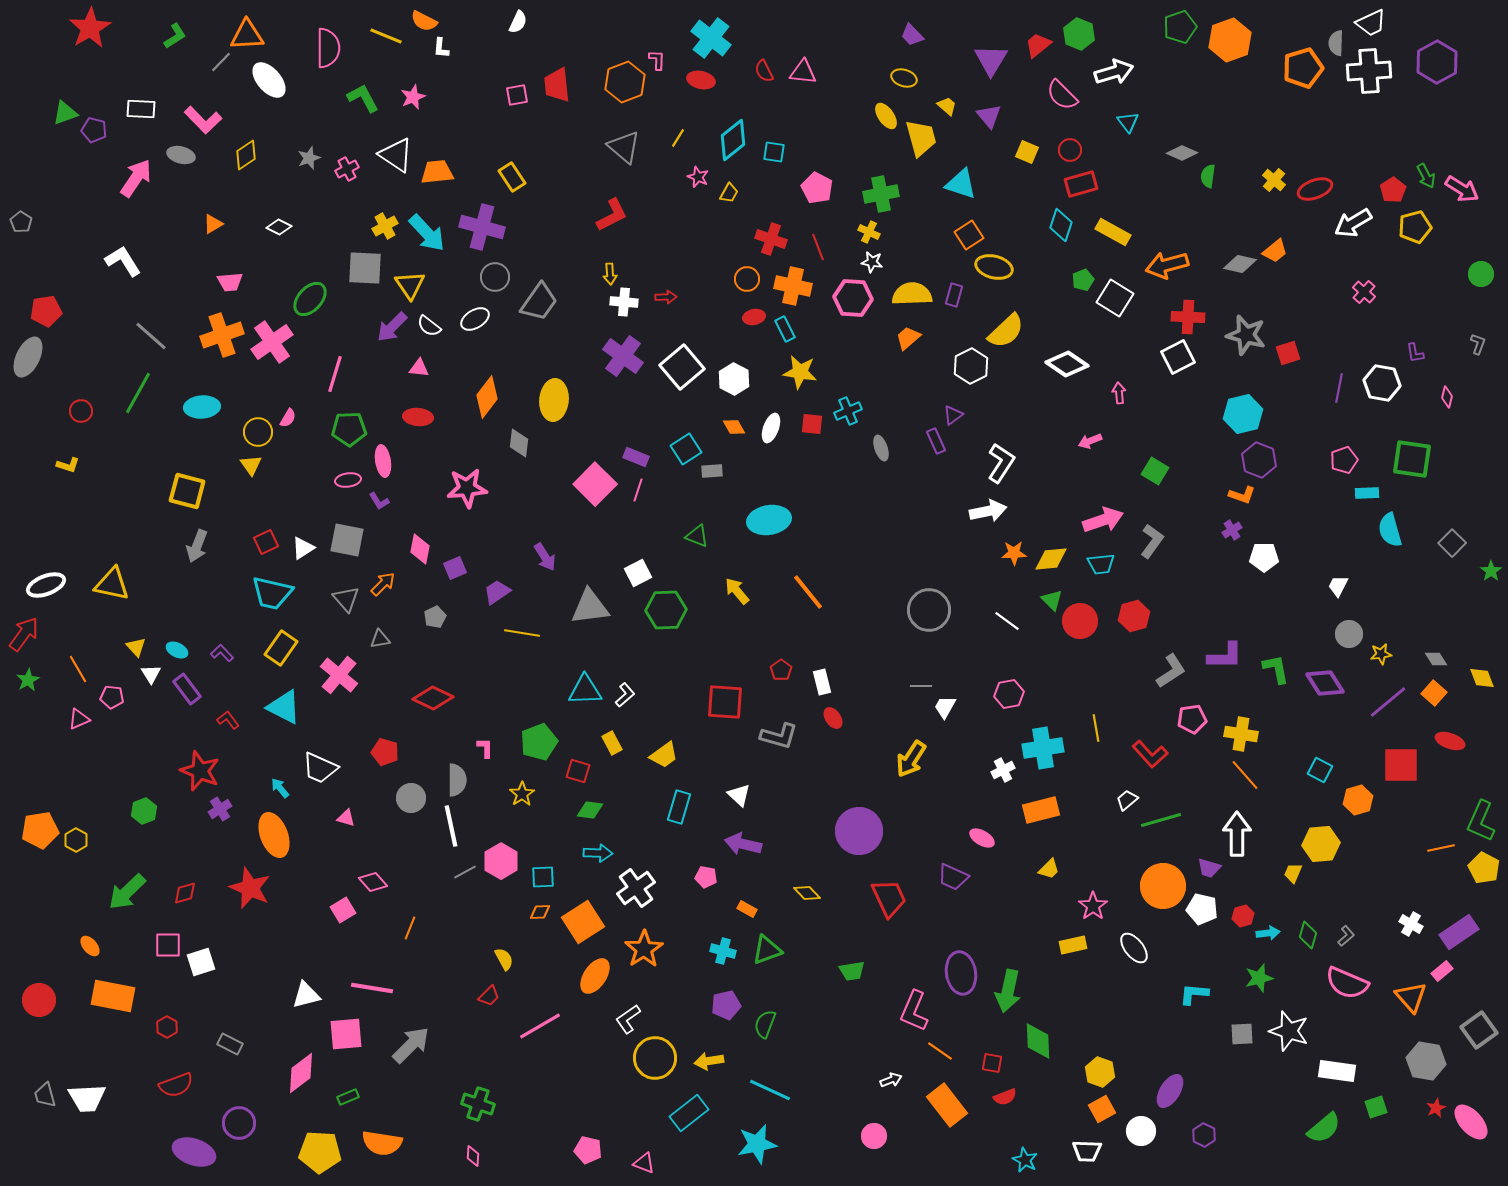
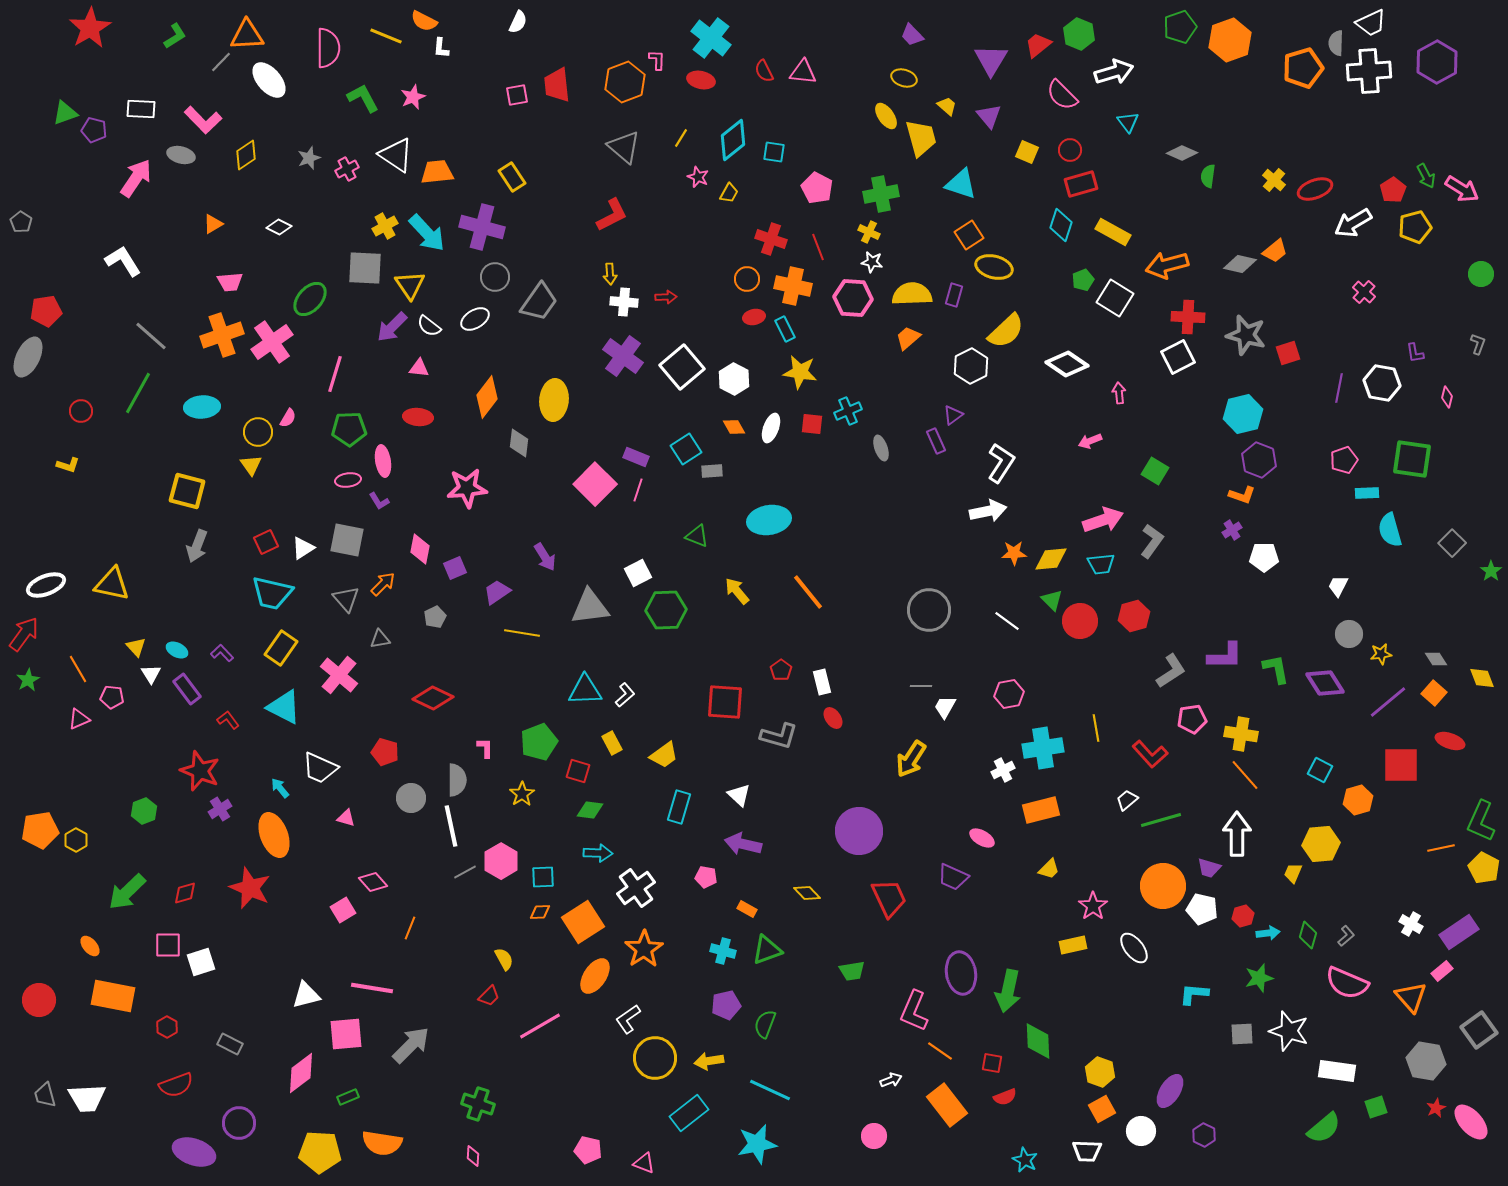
yellow line at (678, 138): moved 3 px right
